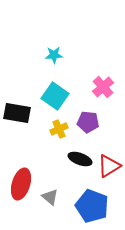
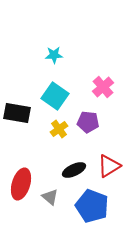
yellow cross: rotated 12 degrees counterclockwise
black ellipse: moved 6 px left, 11 px down; rotated 45 degrees counterclockwise
